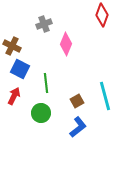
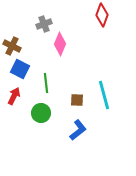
pink diamond: moved 6 px left
cyan line: moved 1 px left, 1 px up
brown square: moved 1 px up; rotated 32 degrees clockwise
blue L-shape: moved 3 px down
